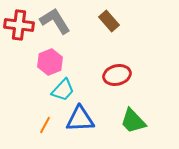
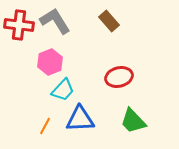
red ellipse: moved 2 px right, 2 px down
orange line: moved 1 px down
